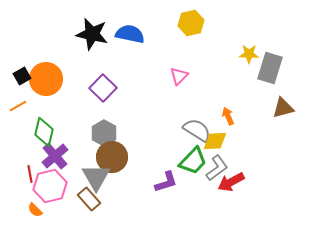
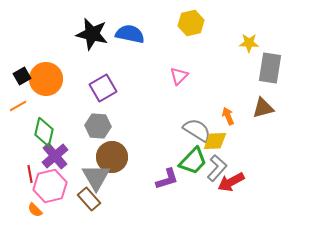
yellow star: moved 11 px up
gray rectangle: rotated 8 degrees counterclockwise
purple square: rotated 16 degrees clockwise
brown triangle: moved 20 px left
gray hexagon: moved 6 px left, 7 px up; rotated 25 degrees counterclockwise
gray L-shape: rotated 12 degrees counterclockwise
purple L-shape: moved 1 px right, 3 px up
